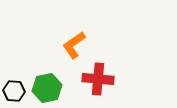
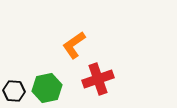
red cross: rotated 24 degrees counterclockwise
